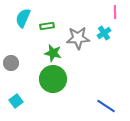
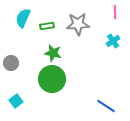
cyan cross: moved 9 px right, 8 px down
gray star: moved 14 px up
green circle: moved 1 px left
